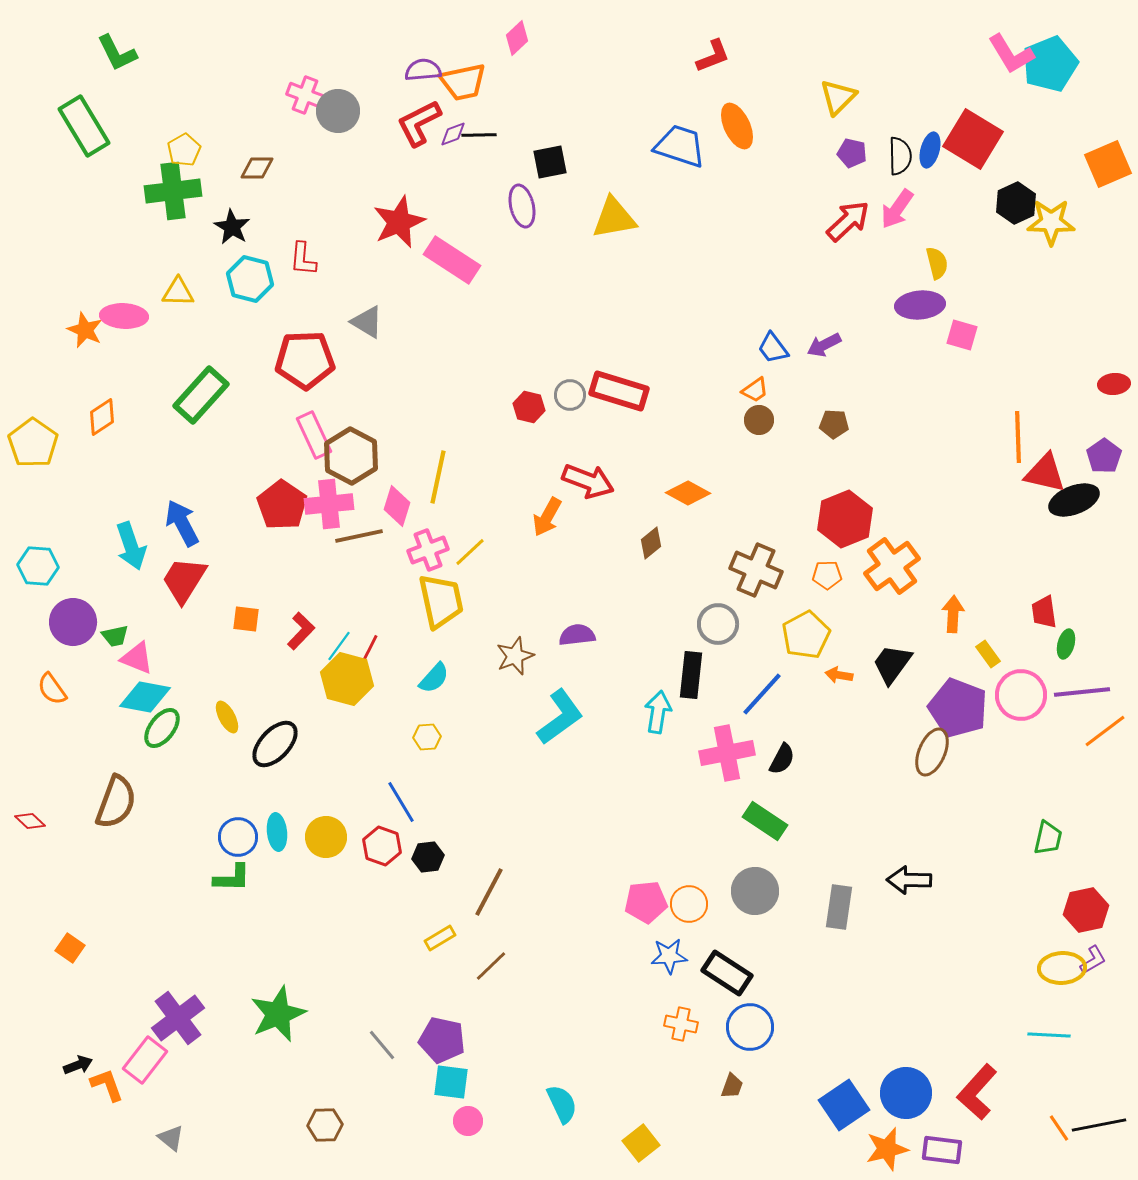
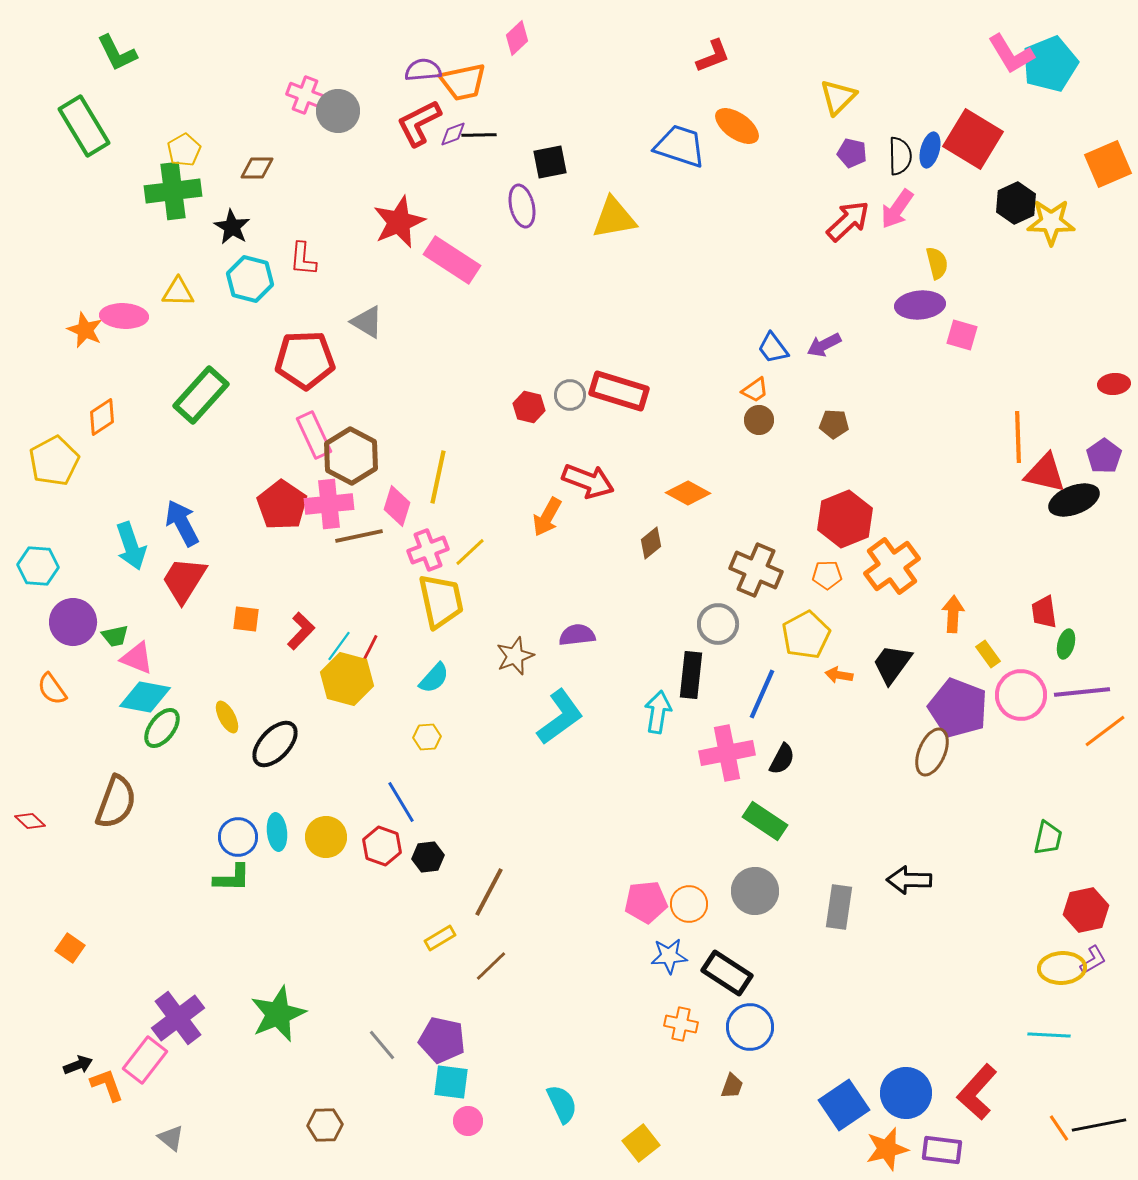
orange ellipse at (737, 126): rotated 30 degrees counterclockwise
yellow pentagon at (33, 443): moved 21 px right, 18 px down; rotated 9 degrees clockwise
blue line at (762, 694): rotated 18 degrees counterclockwise
